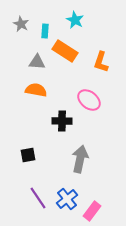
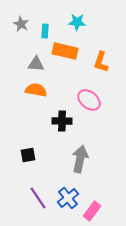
cyan star: moved 2 px right, 2 px down; rotated 24 degrees counterclockwise
orange rectangle: rotated 20 degrees counterclockwise
gray triangle: moved 1 px left, 2 px down
blue cross: moved 1 px right, 1 px up
